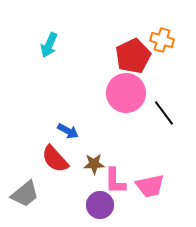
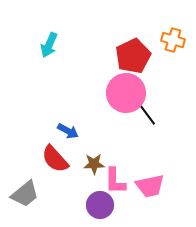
orange cross: moved 11 px right
black line: moved 18 px left
